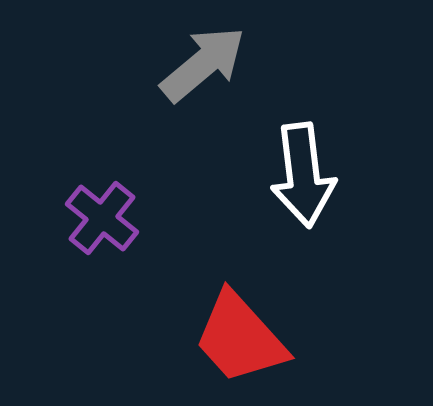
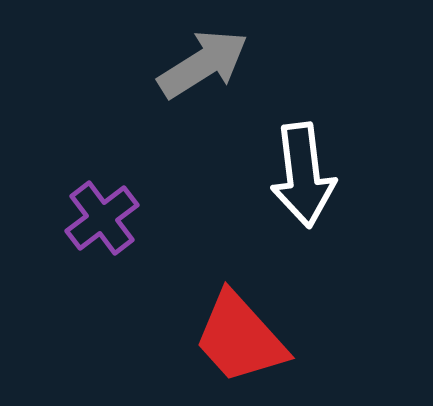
gray arrow: rotated 8 degrees clockwise
purple cross: rotated 14 degrees clockwise
